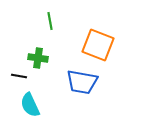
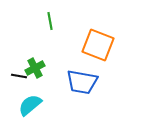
green cross: moved 3 px left, 10 px down; rotated 36 degrees counterclockwise
cyan semicircle: rotated 75 degrees clockwise
